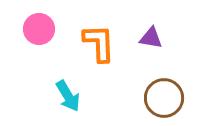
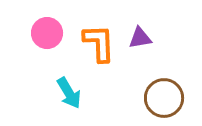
pink circle: moved 8 px right, 4 px down
purple triangle: moved 11 px left; rotated 20 degrees counterclockwise
cyan arrow: moved 1 px right, 3 px up
